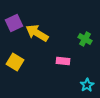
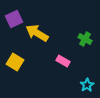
purple square: moved 4 px up
pink rectangle: rotated 24 degrees clockwise
